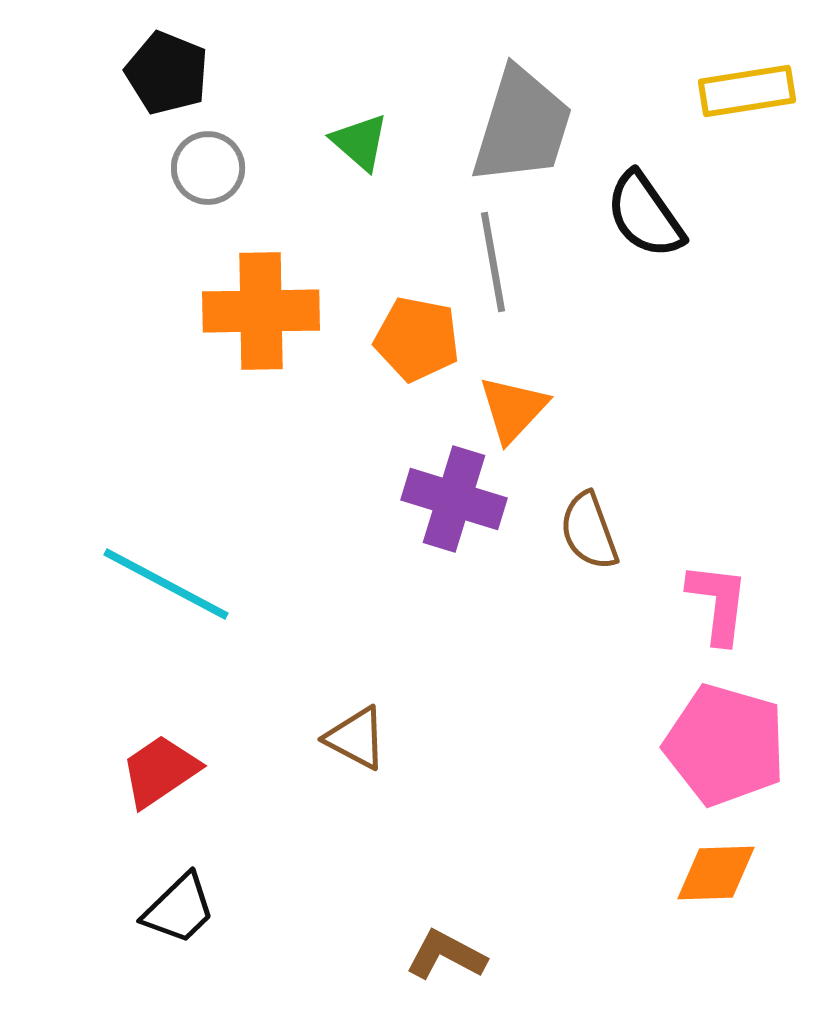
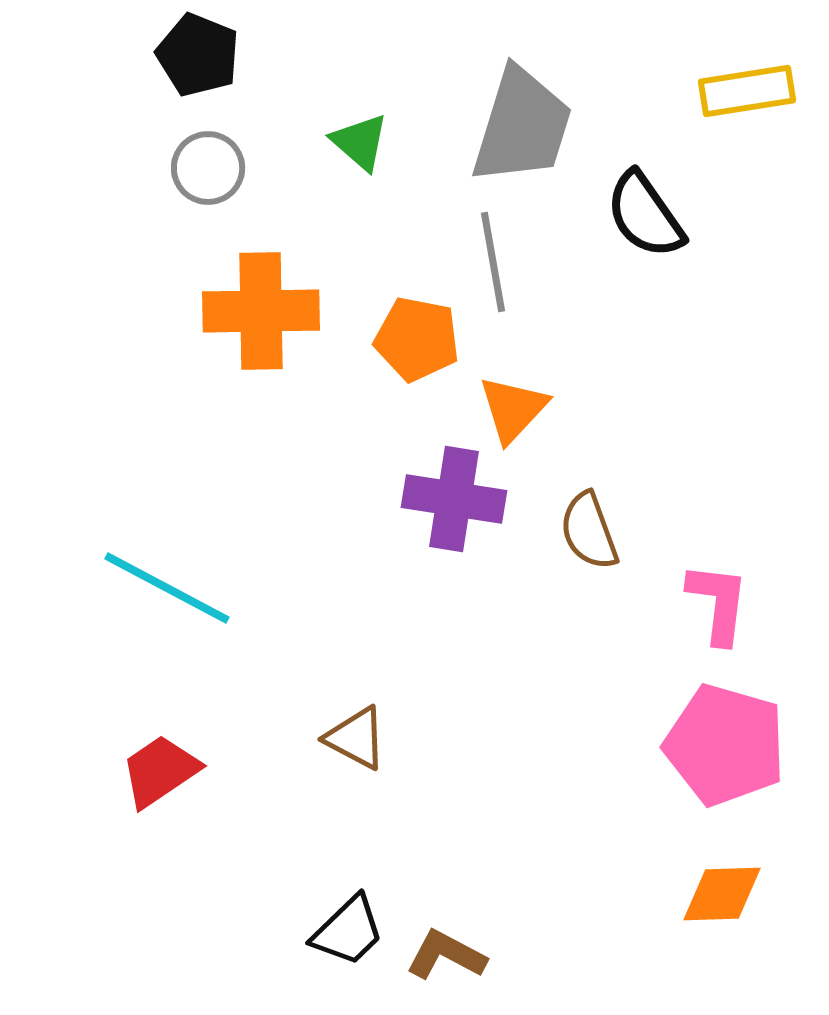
black pentagon: moved 31 px right, 18 px up
purple cross: rotated 8 degrees counterclockwise
cyan line: moved 1 px right, 4 px down
orange diamond: moved 6 px right, 21 px down
black trapezoid: moved 169 px right, 22 px down
